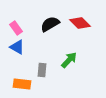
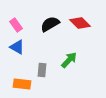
pink rectangle: moved 3 px up
